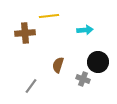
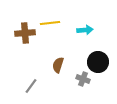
yellow line: moved 1 px right, 7 px down
